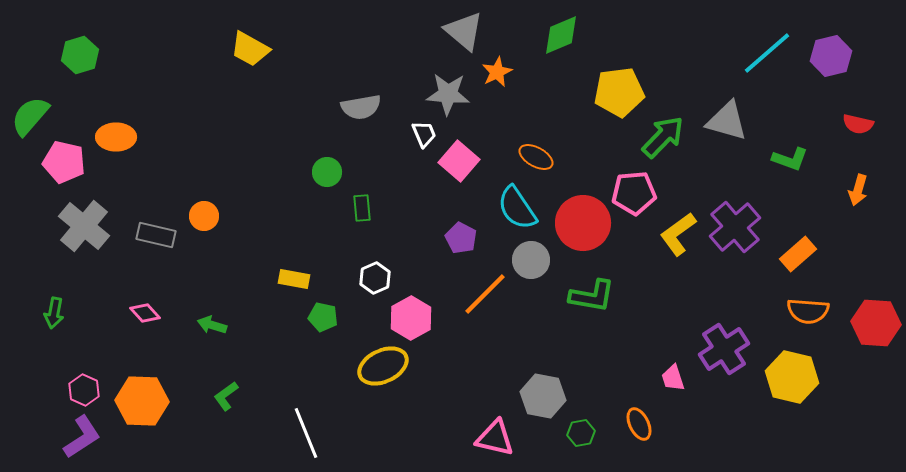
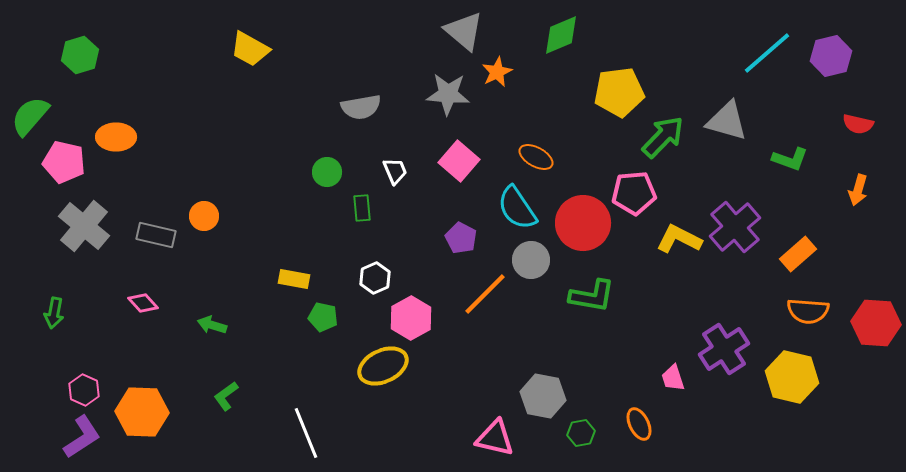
white trapezoid at (424, 134): moved 29 px left, 37 px down
yellow L-shape at (678, 234): moved 1 px right, 5 px down; rotated 63 degrees clockwise
pink diamond at (145, 313): moved 2 px left, 10 px up
orange hexagon at (142, 401): moved 11 px down
